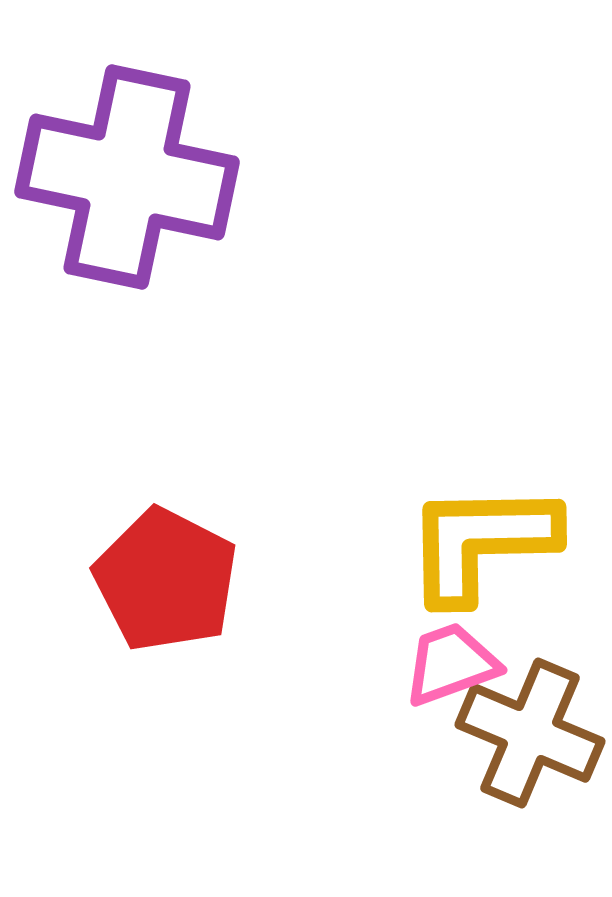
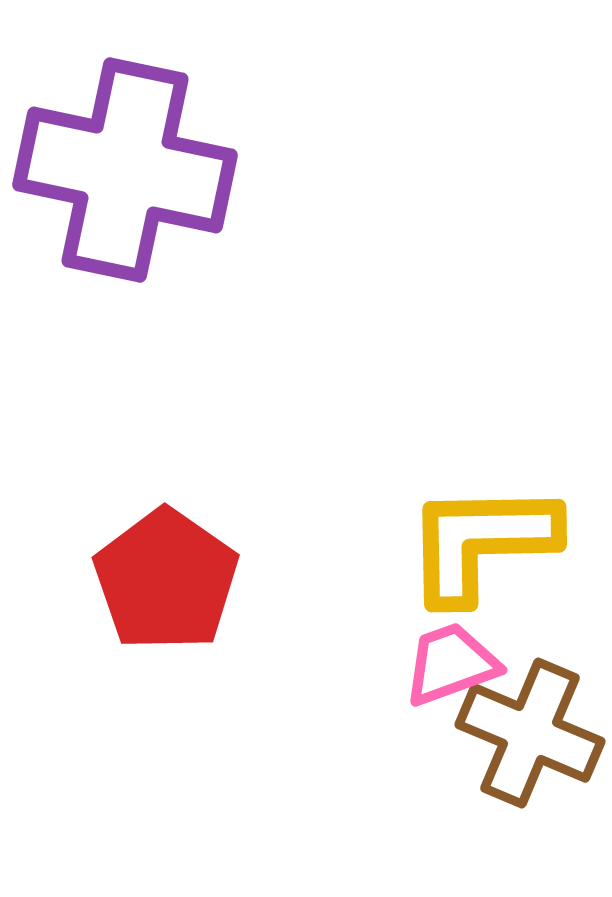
purple cross: moved 2 px left, 7 px up
red pentagon: rotated 8 degrees clockwise
